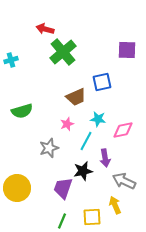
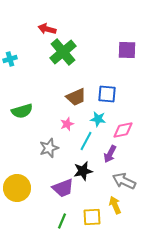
red arrow: moved 2 px right
cyan cross: moved 1 px left, 1 px up
blue square: moved 5 px right, 12 px down; rotated 18 degrees clockwise
purple arrow: moved 5 px right, 4 px up; rotated 36 degrees clockwise
purple trapezoid: rotated 130 degrees counterclockwise
